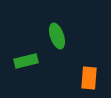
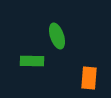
green rectangle: moved 6 px right; rotated 15 degrees clockwise
